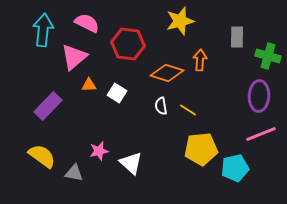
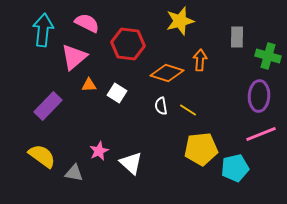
pink star: rotated 12 degrees counterclockwise
